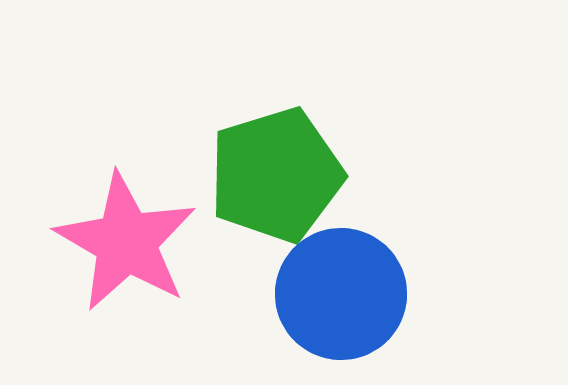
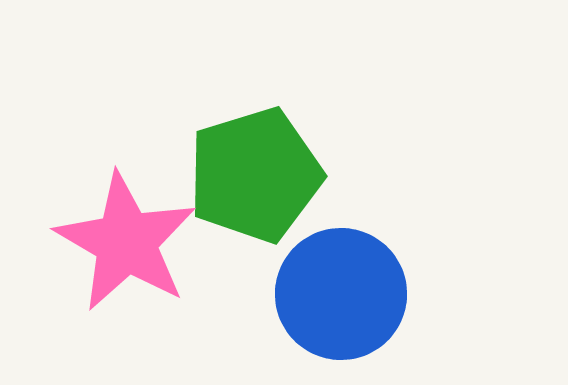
green pentagon: moved 21 px left
